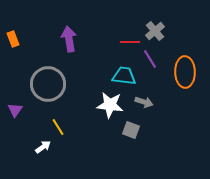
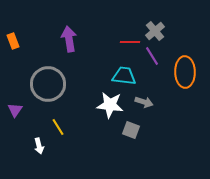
orange rectangle: moved 2 px down
purple line: moved 2 px right, 3 px up
white arrow: moved 4 px left, 1 px up; rotated 112 degrees clockwise
